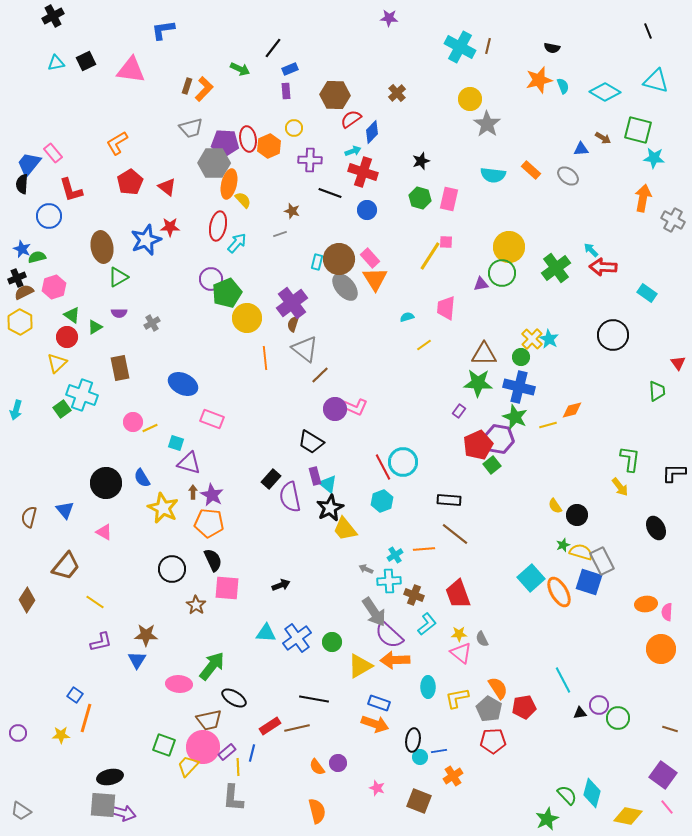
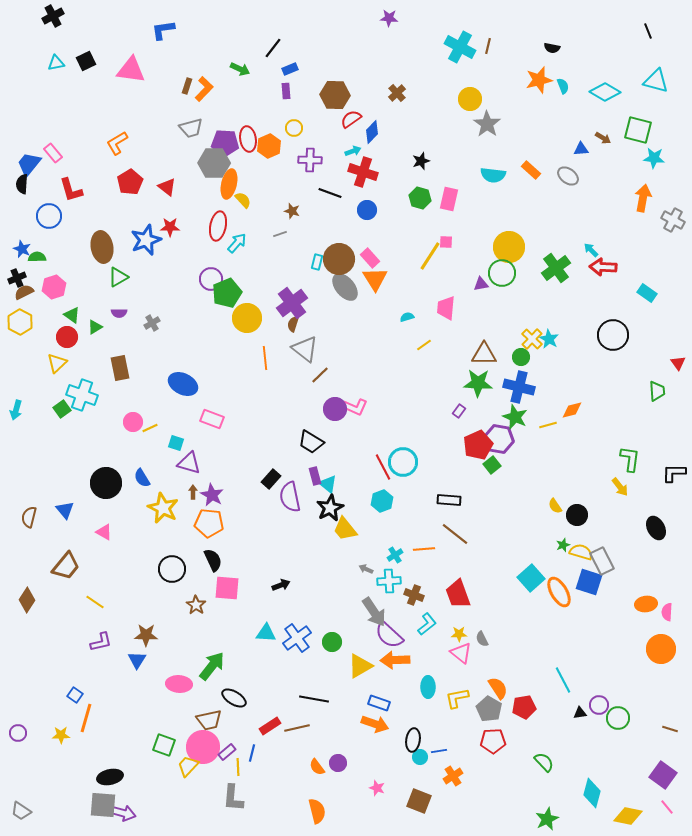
green semicircle at (37, 257): rotated 12 degrees clockwise
green semicircle at (567, 795): moved 23 px left, 33 px up
